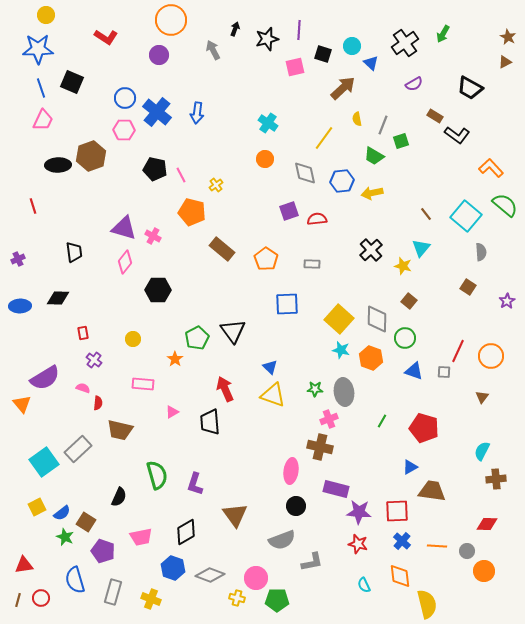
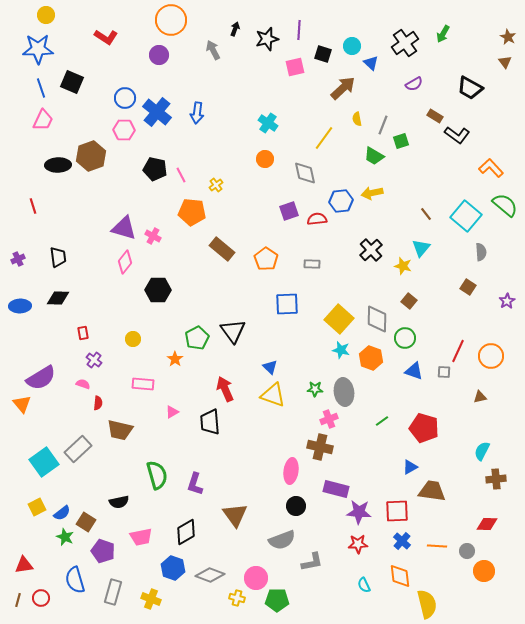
brown triangle at (505, 62): rotated 40 degrees counterclockwise
blue hexagon at (342, 181): moved 1 px left, 20 px down
orange pentagon at (192, 212): rotated 8 degrees counterclockwise
black trapezoid at (74, 252): moved 16 px left, 5 px down
purple semicircle at (45, 378): moved 4 px left
pink semicircle at (83, 388): moved 4 px up
brown triangle at (482, 397): moved 2 px left; rotated 40 degrees clockwise
green line at (382, 421): rotated 24 degrees clockwise
black semicircle at (119, 497): moved 5 px down; rotated 54 degrees clockwise
red star at (358, 544): rotated 18 degrees counterclockwise
